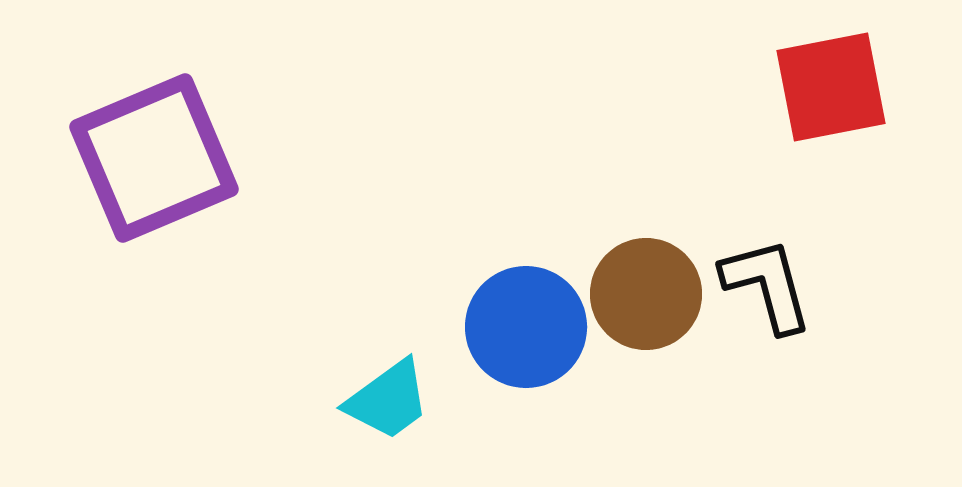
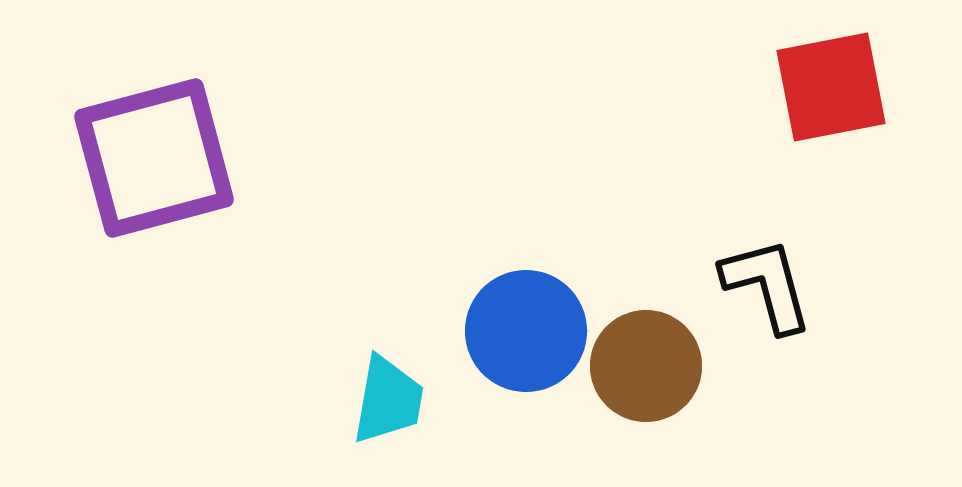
purple square: rotated 8 degrees clockwise
brown circle: moved 72 px down
blue circle: moved 4 px down
cyan trapezoid: rotated 44 degrees counterclockwise
